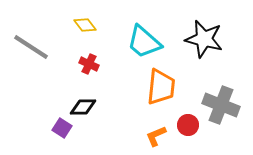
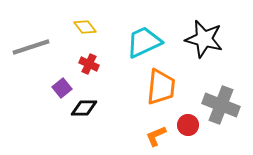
yellow diamond: moved 2 px down
cyan trapezoid: rotated 114 degrees clockwise
gray line: rotated 51 degrees counterclockwise
black diamond: moved 1 px right, 1 px down
purple square: moved 40 px up; rotated 18 degrees clockwise
